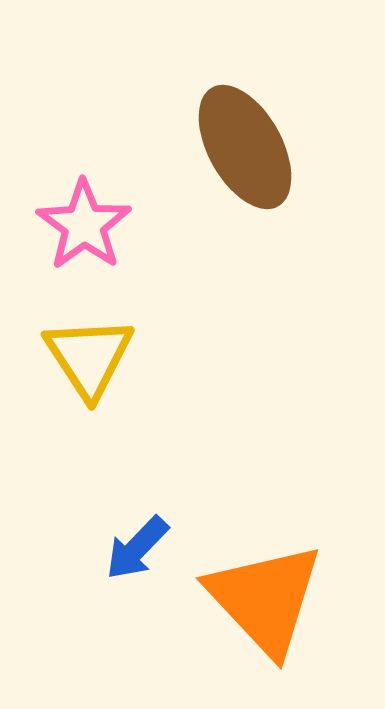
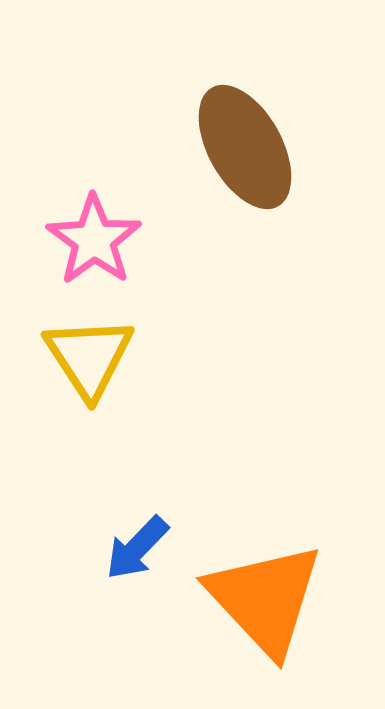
pink star: moved 10 px right, 15 px down
